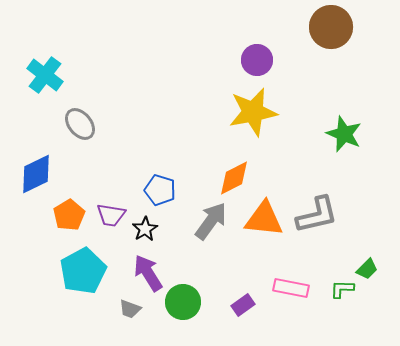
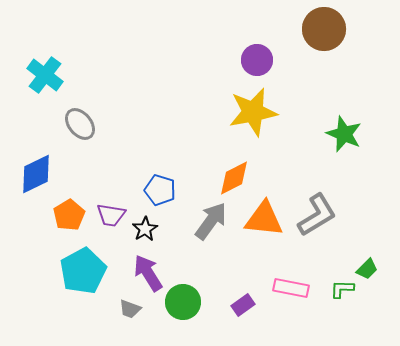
brown circle: moved 7 px left, 2 px down
gray L-shape: rotated 18 degrees counterclockwise
